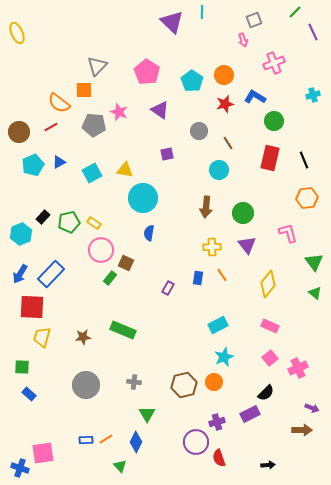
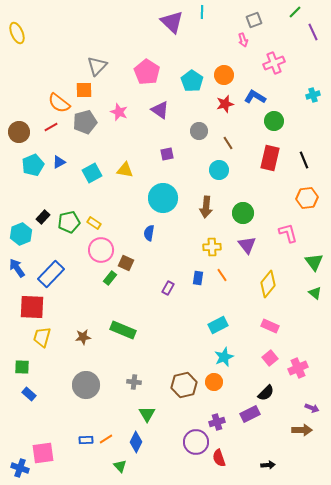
gray pentagon at (94, 125): moved 9 px left, 3 px up; rotated 20 degrees counterclockwise
cyan circle at (143, 198): moved 20 px right
blue arrow at (20, 274): moved 3 px left, 6 px up; rotated 114 degrees clockwise
